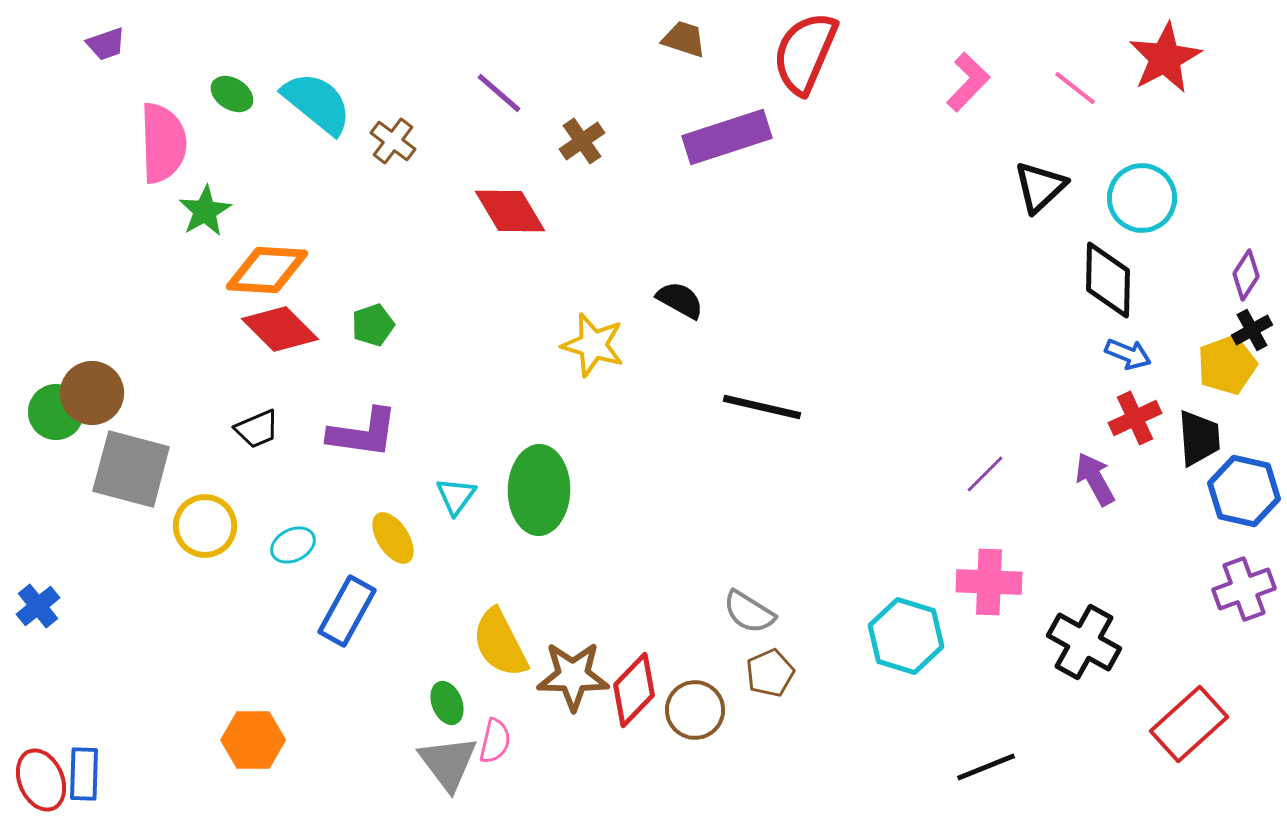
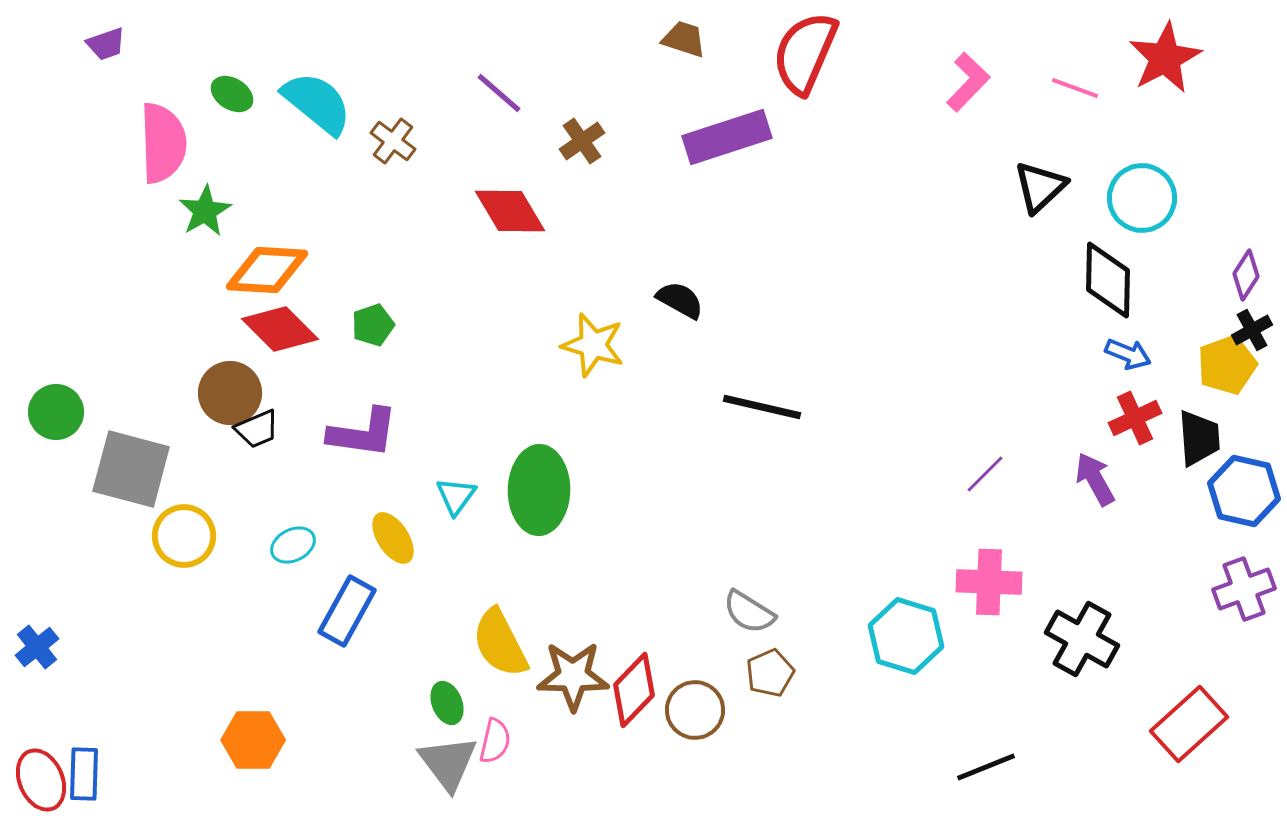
pink line at (1075, 88): rotated 18 degrees counterclockwise
brown circle at (92, 393): moved 138 px right
yellow circle at (205, 526): moved 21 px left, 10 px down
blue cross at (38, 606): moved 1 px left, 41 px down
black cross at (1084, 642): moved 2 px left, 3 px up
